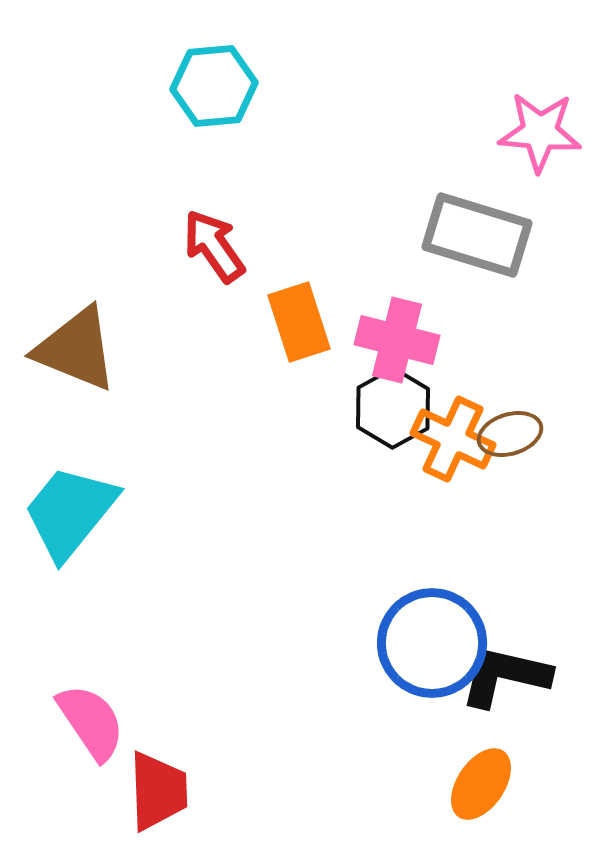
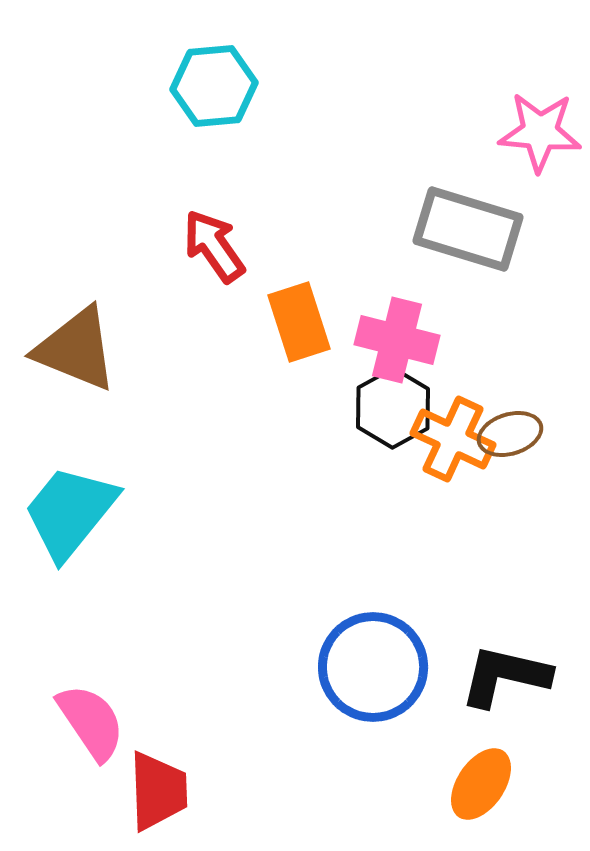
gray rectangle: moved 9 px left, 6 px up
blue circle: moved 59 px left, 24 px down
